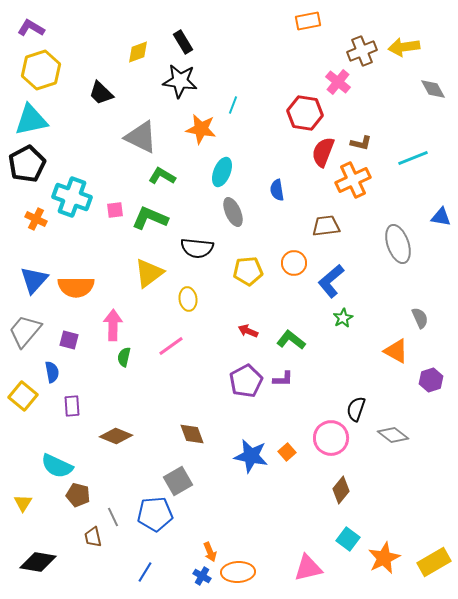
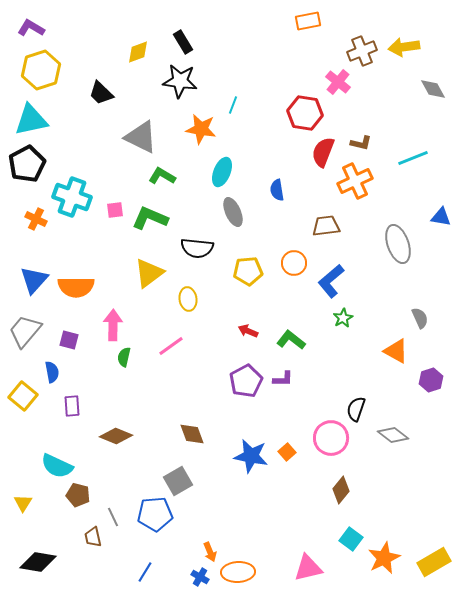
orange cross at (353, 180): moved 2 px right, 1 px down
cyan square at (348, 539): moved 3 px right
blue cross at (202, 576): moved 2 px left, 1 px down
